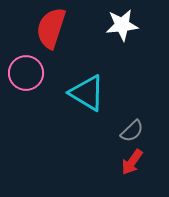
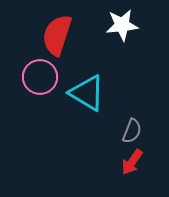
red semicircle: moved 6 px right, 7 px down
pink circle: moved 14 px right, 4 px down
gray semicircle: rotated 25 degrees counterclockwise
